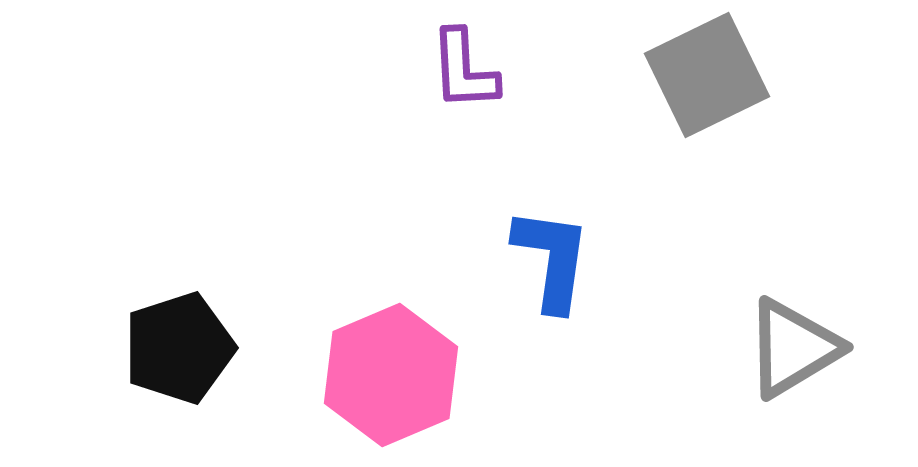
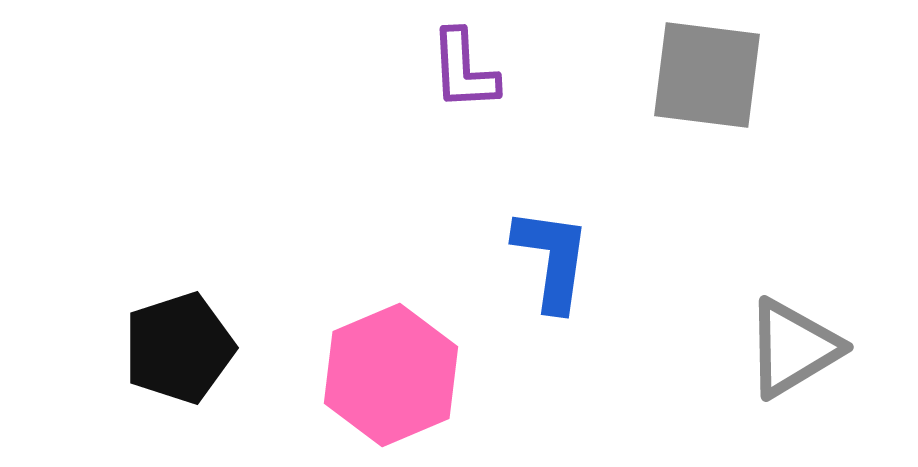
gray square: rotated 33 degrees clockwise
